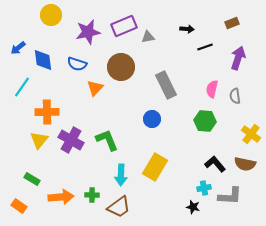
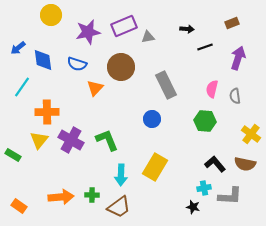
green rectangle: moved 19 px left, 24 px up
